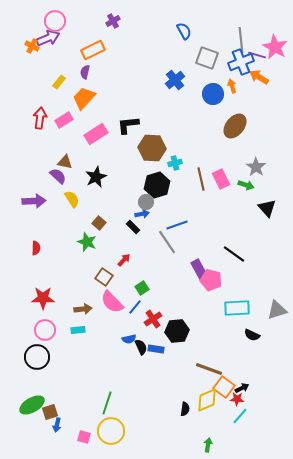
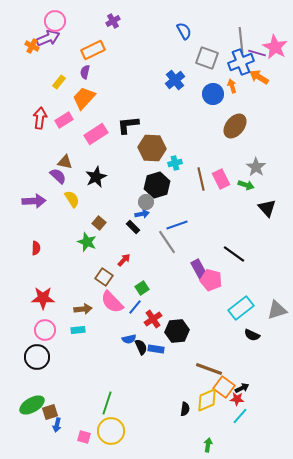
purple line at (257, 55): moved 2 px up
cyan rectangle at (237, 308): moved 4 px right; rotated 35 degrees counterclockwise
